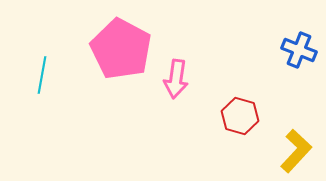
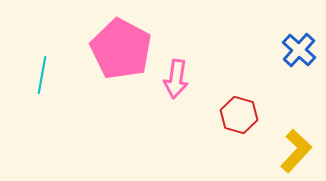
blue cross: rotated 20 degrees clockwise
red hexagon: moved 1 px left, 1 px up
